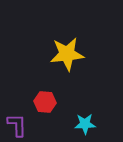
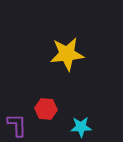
red hexagon: moved 1 px right, 7 px down
cyan star: moved 4 px left, 3 px down
